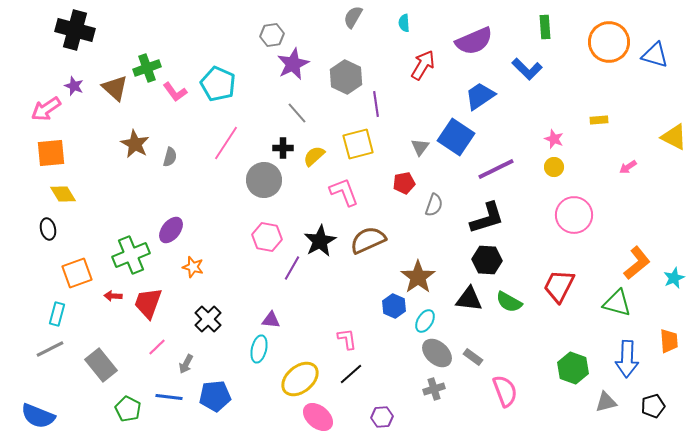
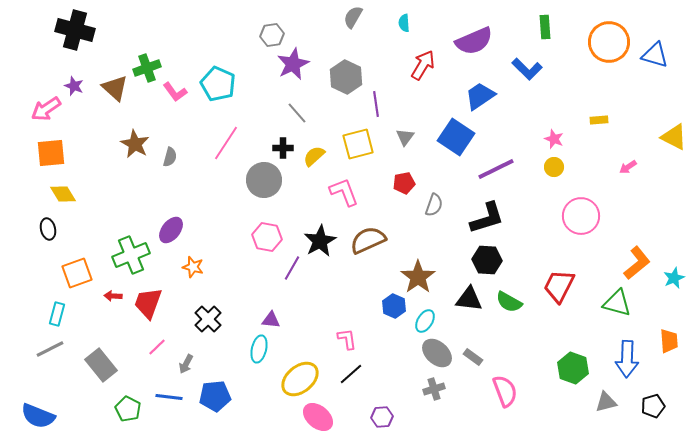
gray triangle at (420, 147): moved 15 px left, 10 px up
pink circle at (574, 215): moved 7 px right, 1 px down
